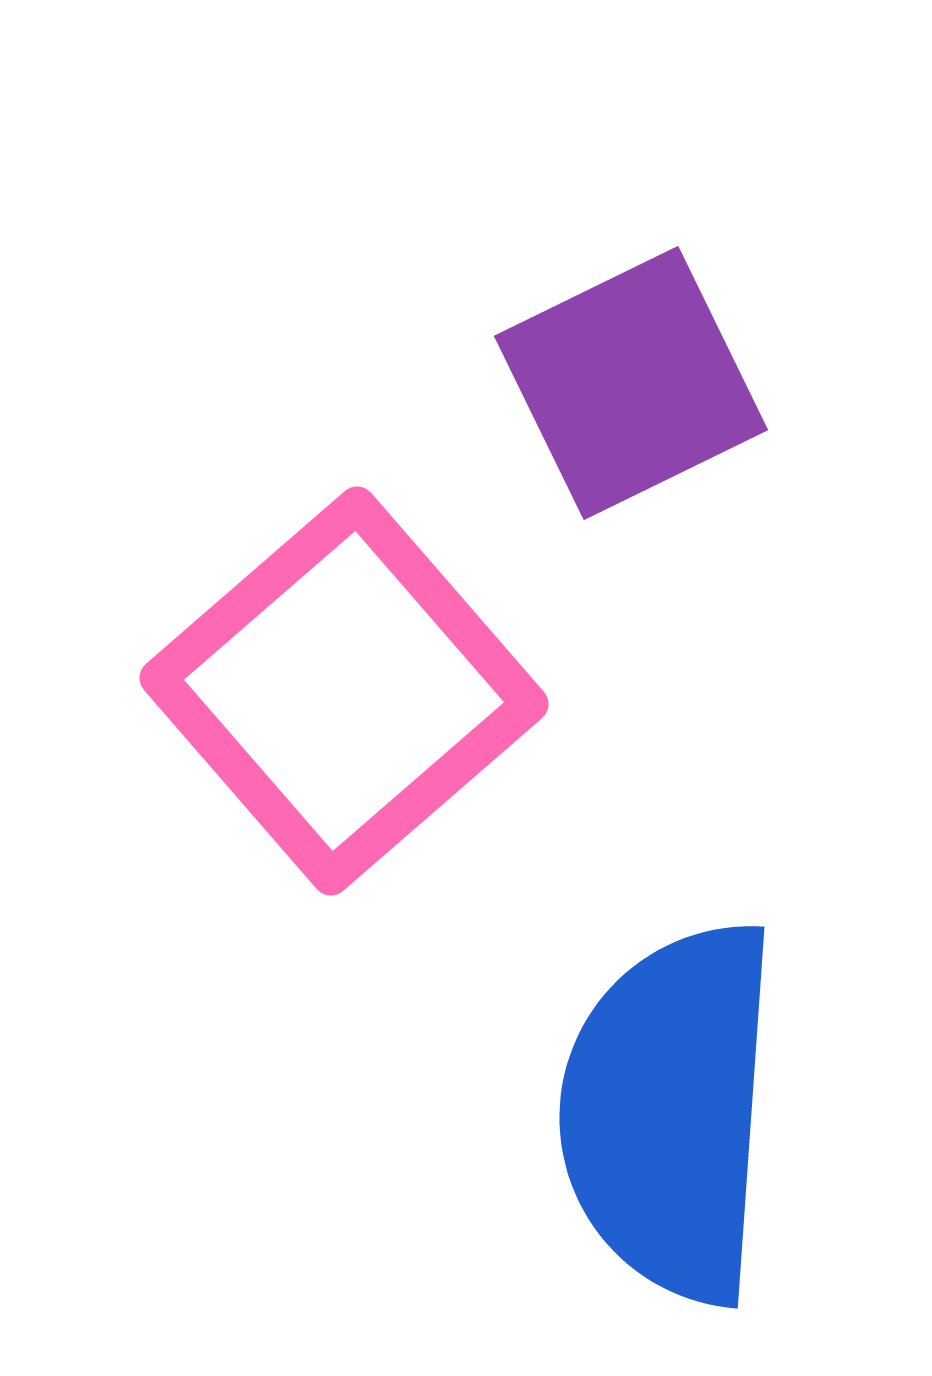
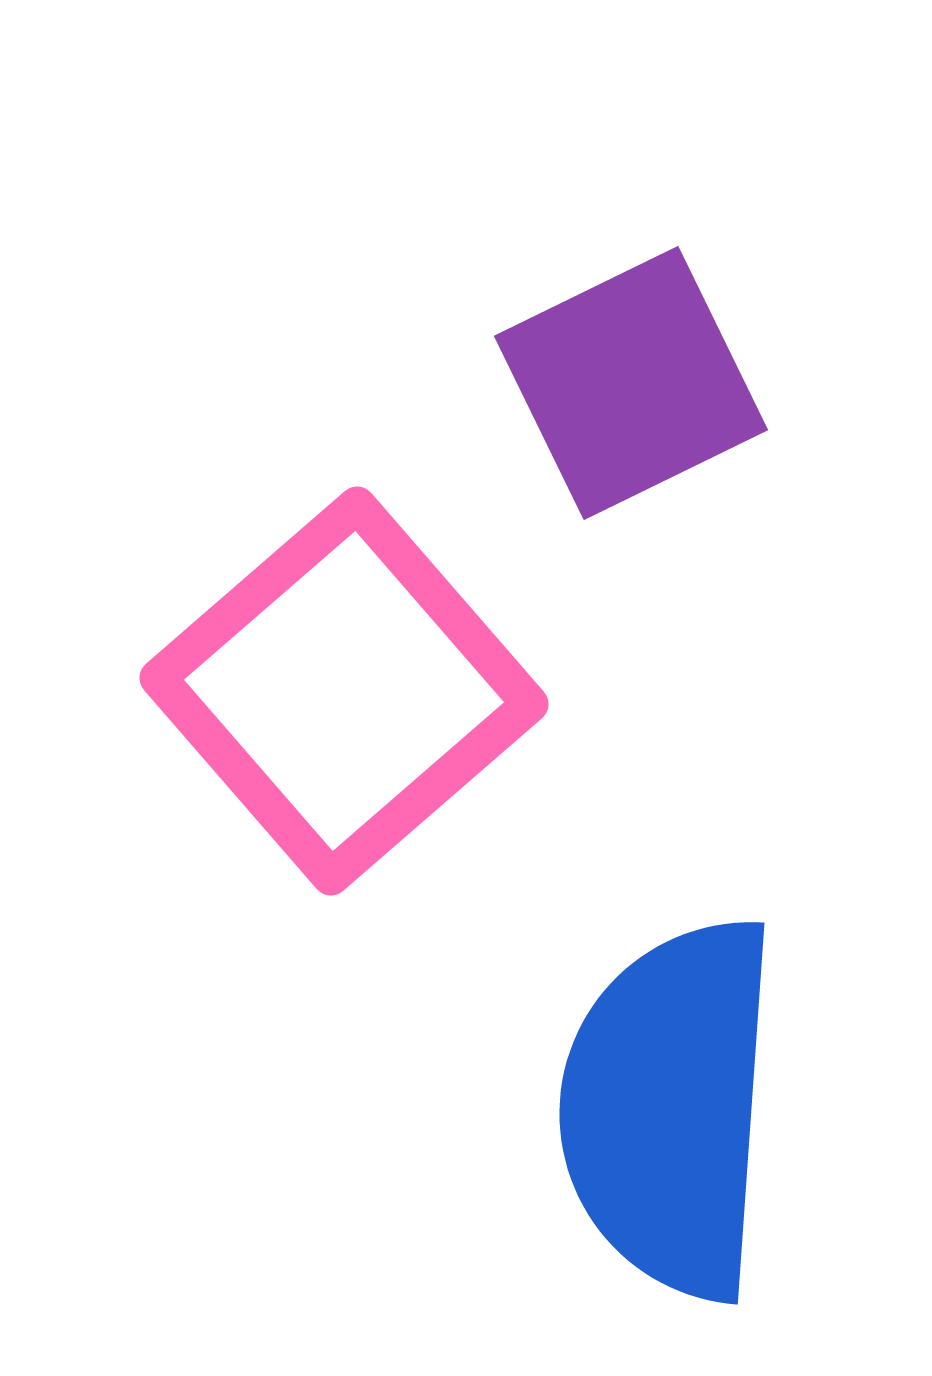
blue semicircle: moved 4 px up
